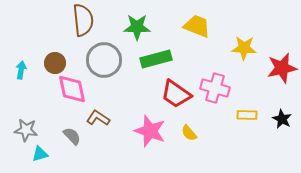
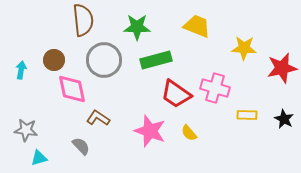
green rectangle: moved 1 px down
brown circle: moved 1 px left, 3 px up
black star: moved 2 px right
gray semicircle: moved 9 px right, 10 px down
cyan triangle: moved 1 px left, 4 px down
